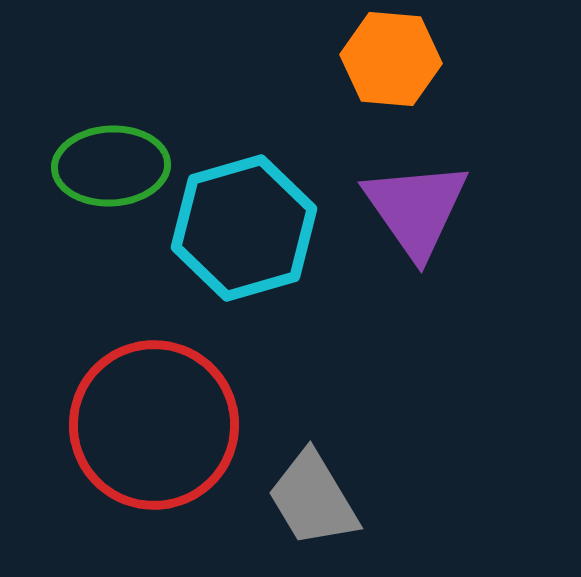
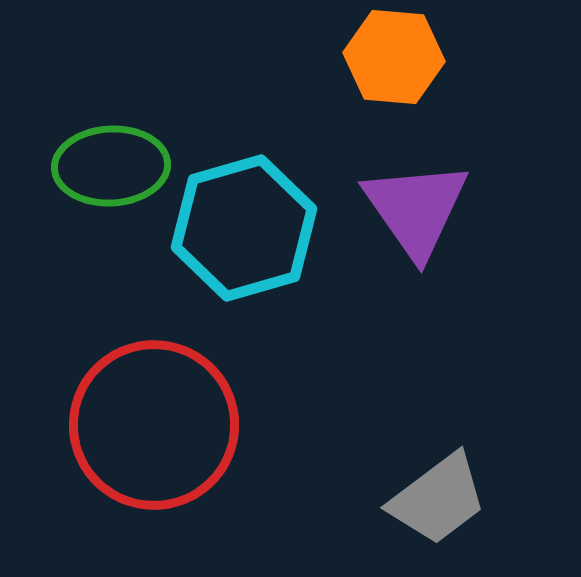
orange hexagon: moved 3 px right, 2 px up
gray trapezoid: moved 125 px right; rotated 96 degrees counterclockwise
